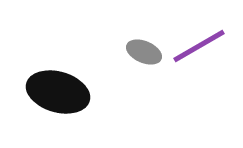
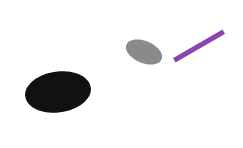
black ellipse: rotated 24 degrees counterclockwise
